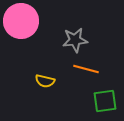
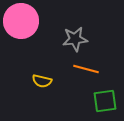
gray star: moved 1 px up
yellow semicircle: moved 3 px left
